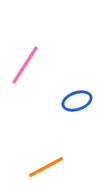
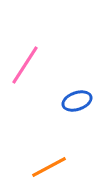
orange line: moved 3 px right
